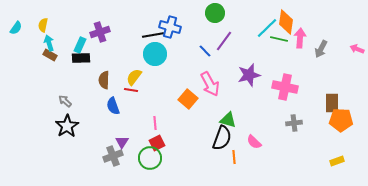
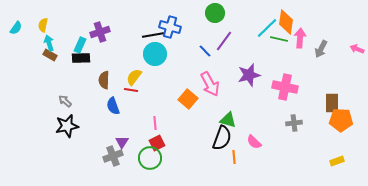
black star at (67, 126): rotated 20 degrees clockwise
